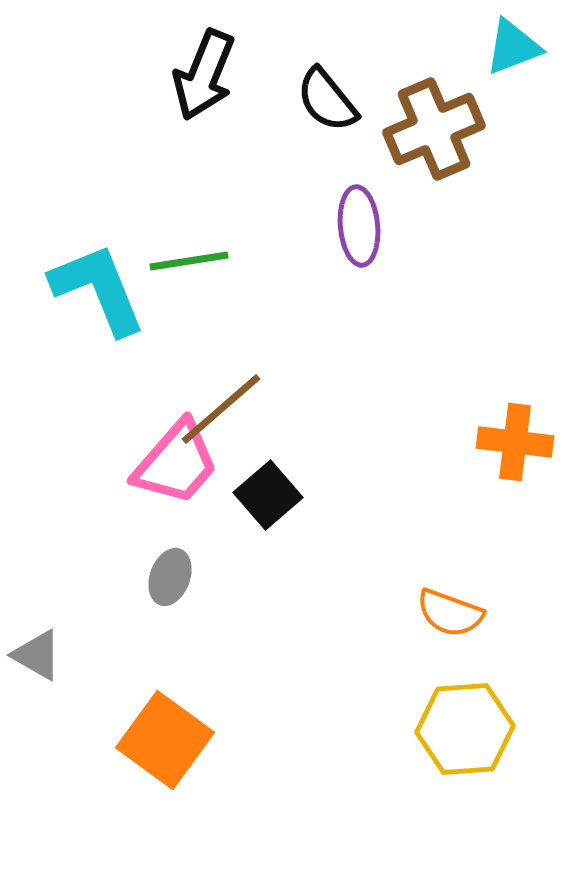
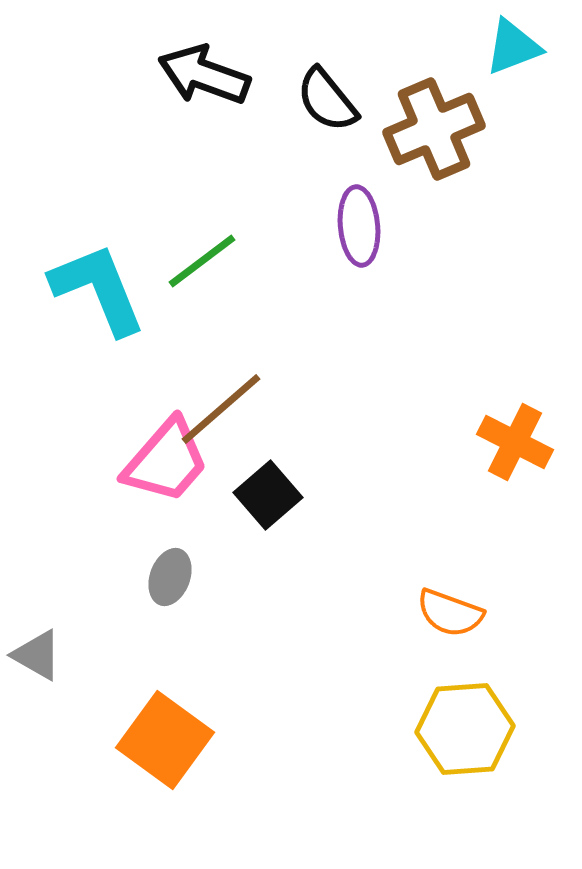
black arrow: rotated 88 degrees clockwise
green line: moved 13 px right; rotated 28 degrees counterclockwise
orange cross: rotated 20 degrees clockwise
pink trapezoid: moved 10 px left, 2 px up
